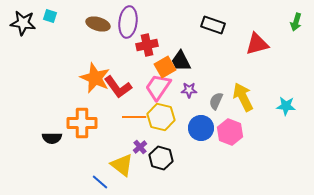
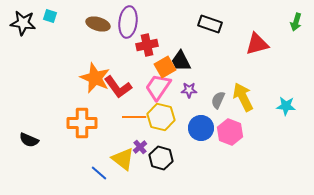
black rectangle: moved 3 px left, 1 px up
gray semicircle: moved 2 px right, 1 px up
black semicircle: moved 23 px left, 2 px down; rotated 24 degrees clockwise
yellow triangle: moved 1 px right, 6 px up
blue line: moved 1 px left, 9 px up
